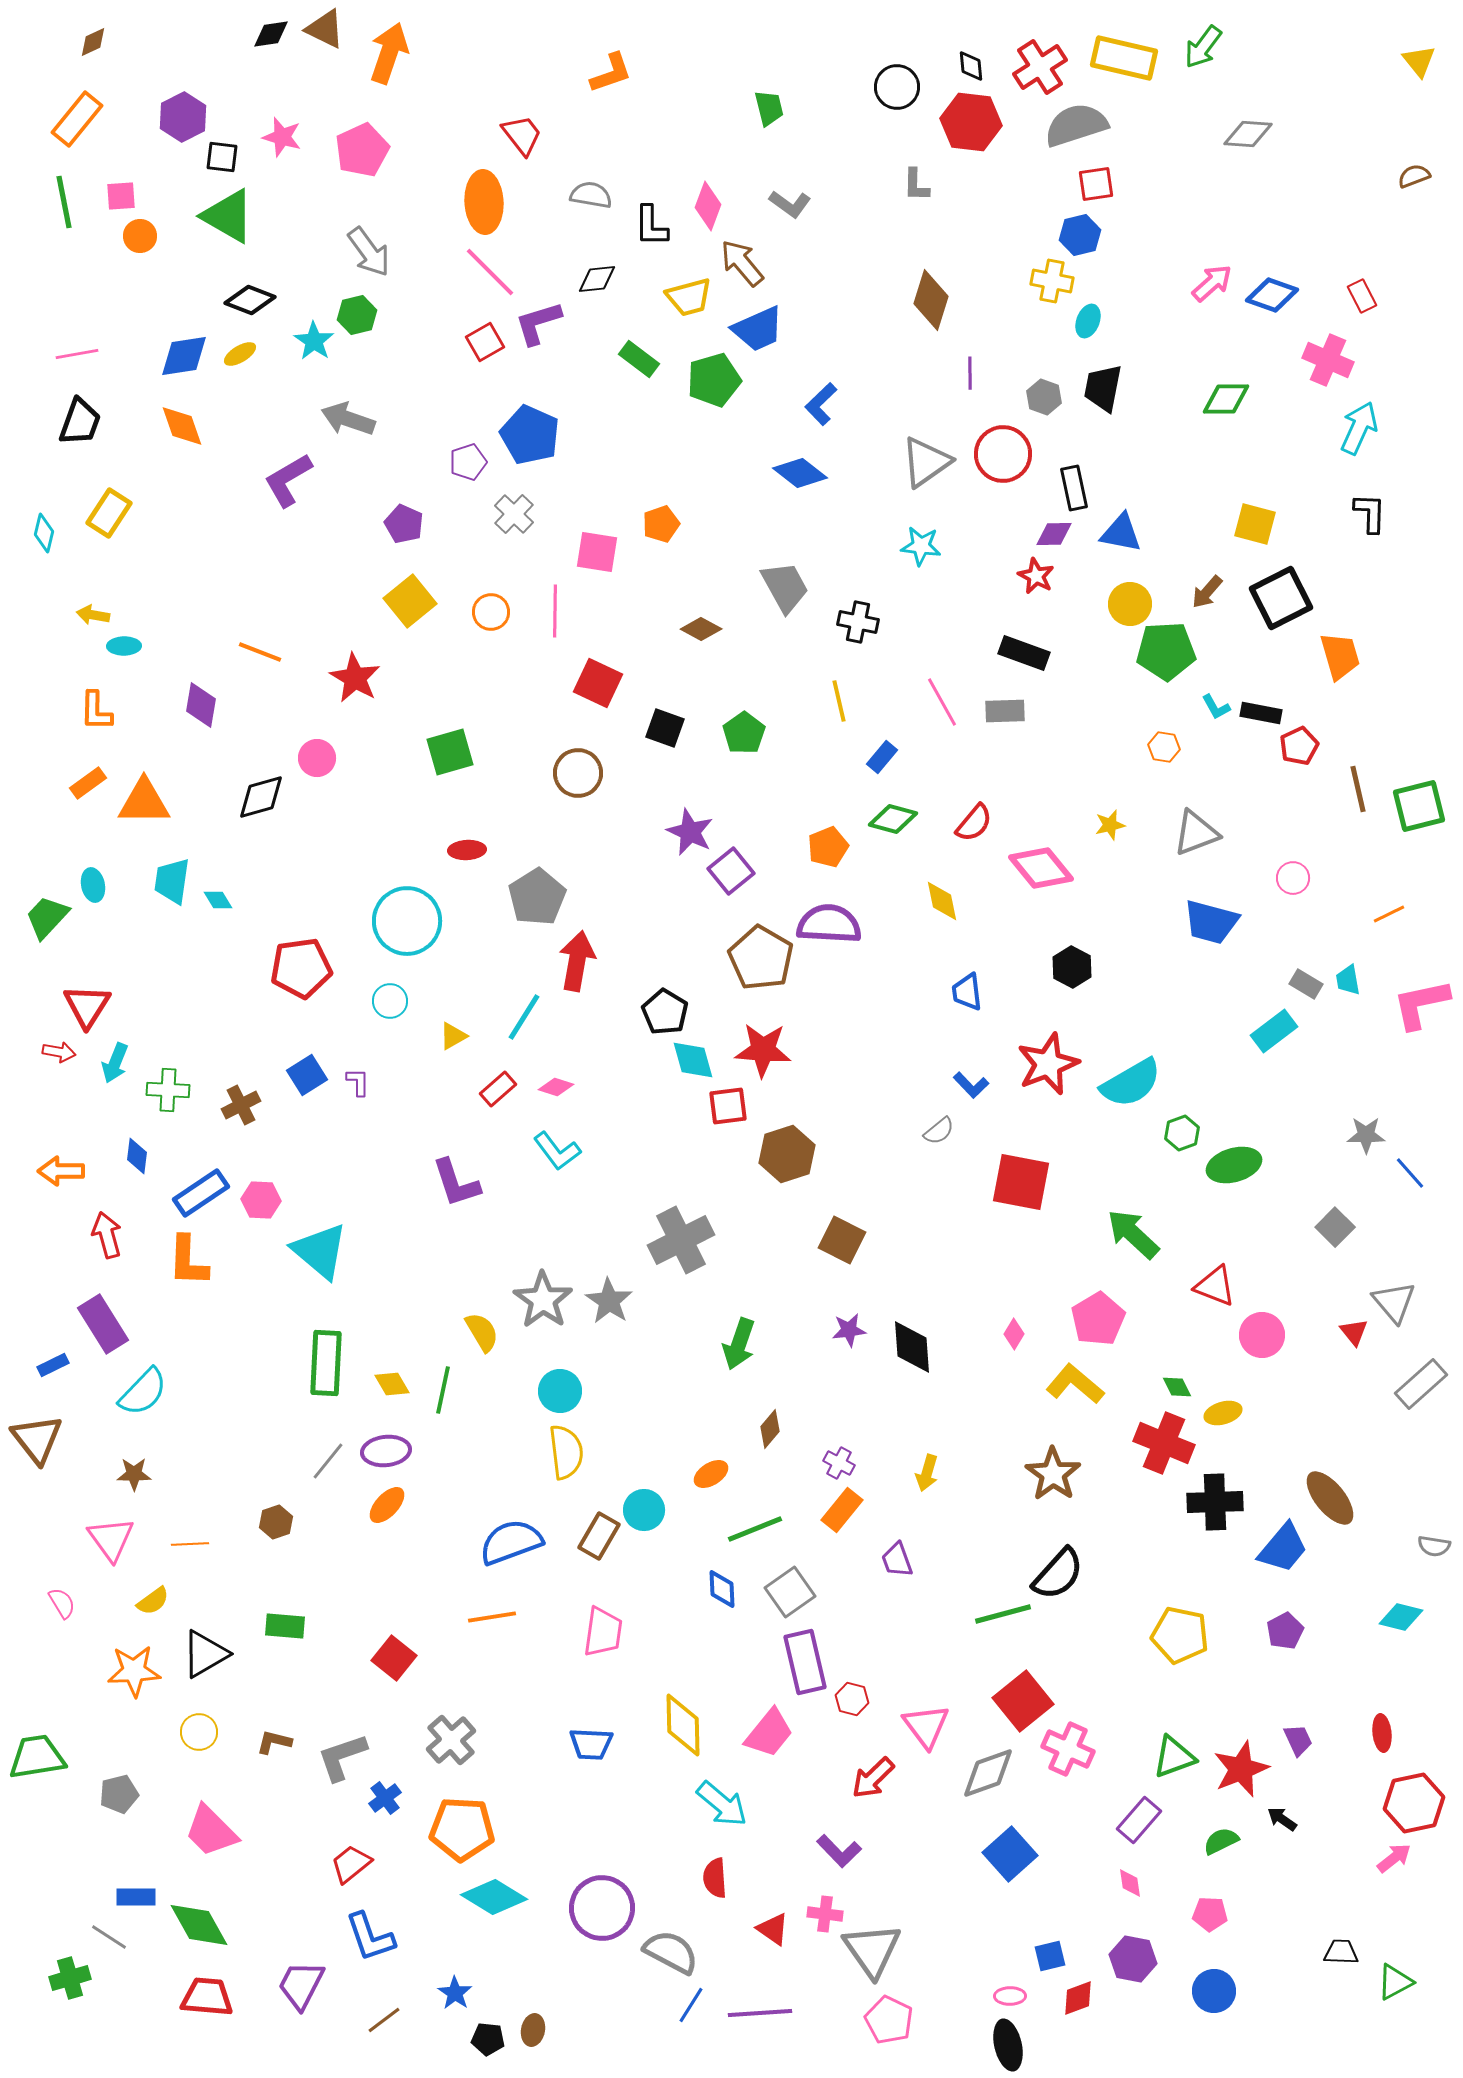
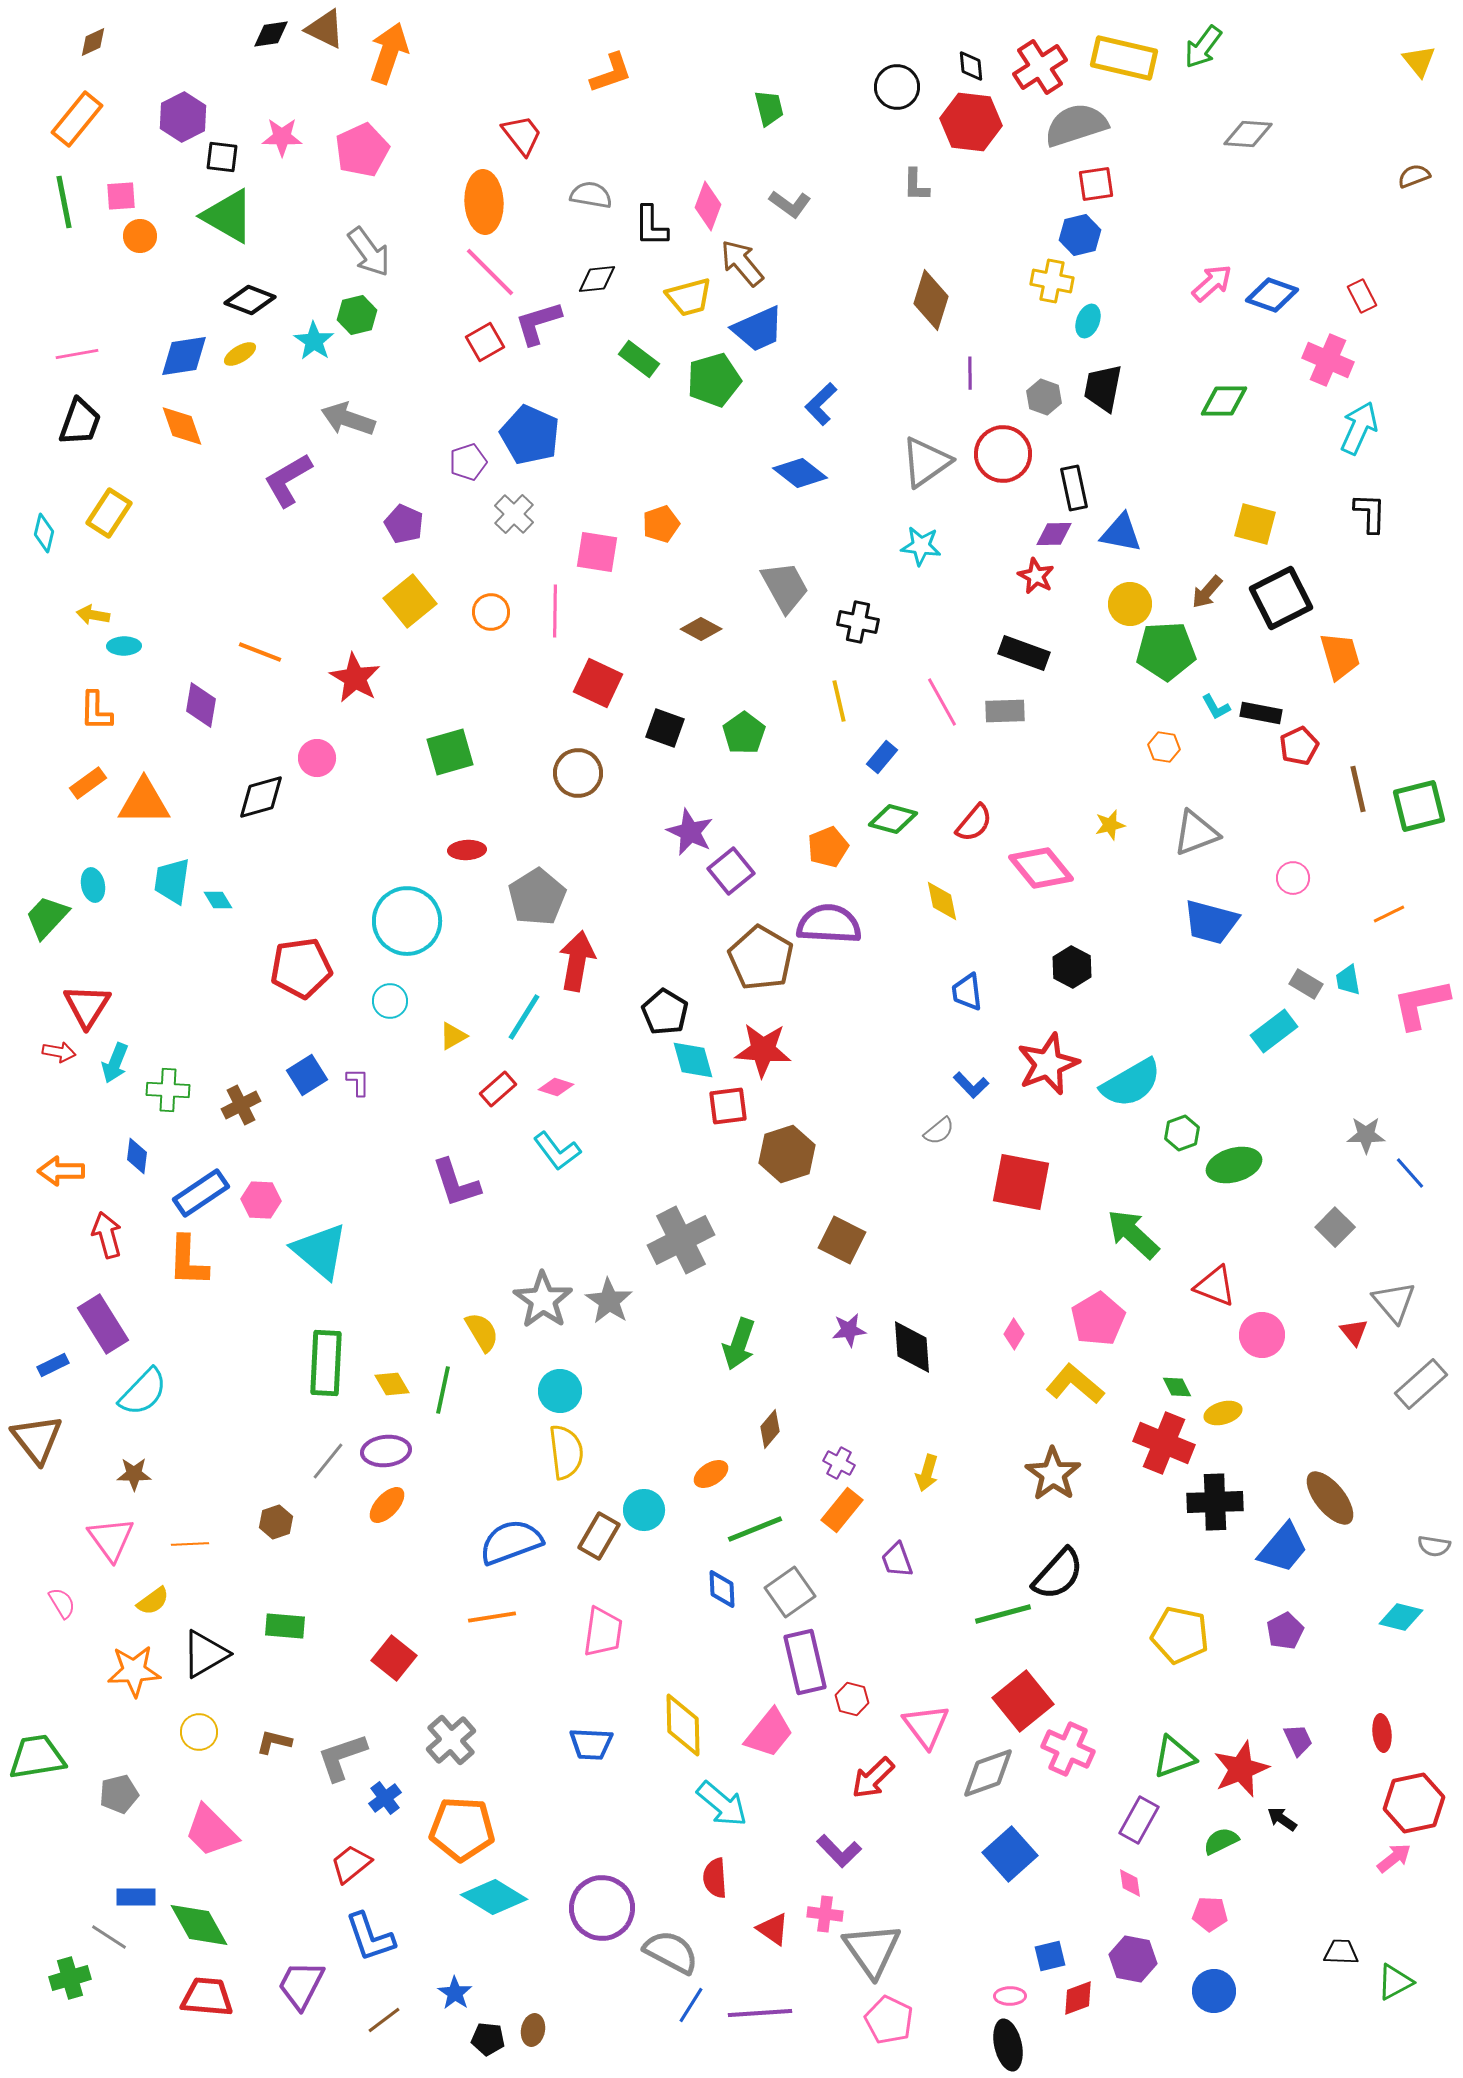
pink star at (282, 137): rotated 15 degrees counterclockwise
green diamond at (1226, 399): moved 2 px left, 2 px down
purple rectangle at (1139, 1820): rotated 12 degrees counterclockwise
